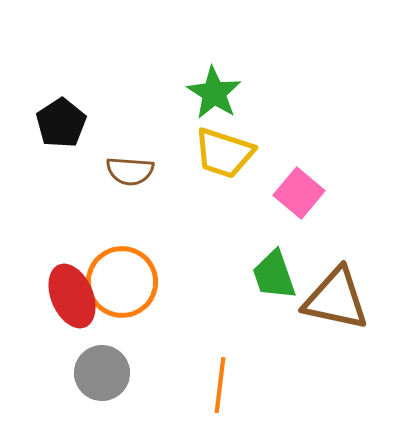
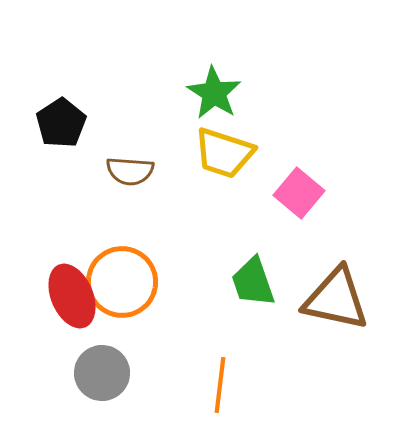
green trapezoid: moved 21 px left, 7 px down
